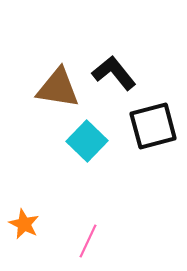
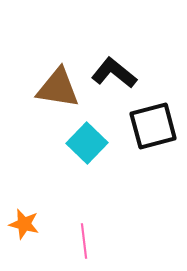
black L-shape: rotated 12 degrees counterclockwise
cyan square: moved 2 px down
orange star: rotated 12 degrees counterclockwise
pink line: moved 4 px left; rotated 32 degrees counterclockwise
